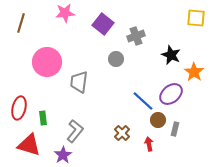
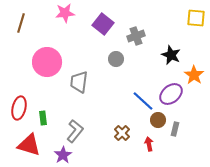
orange star: moved 3 px down
